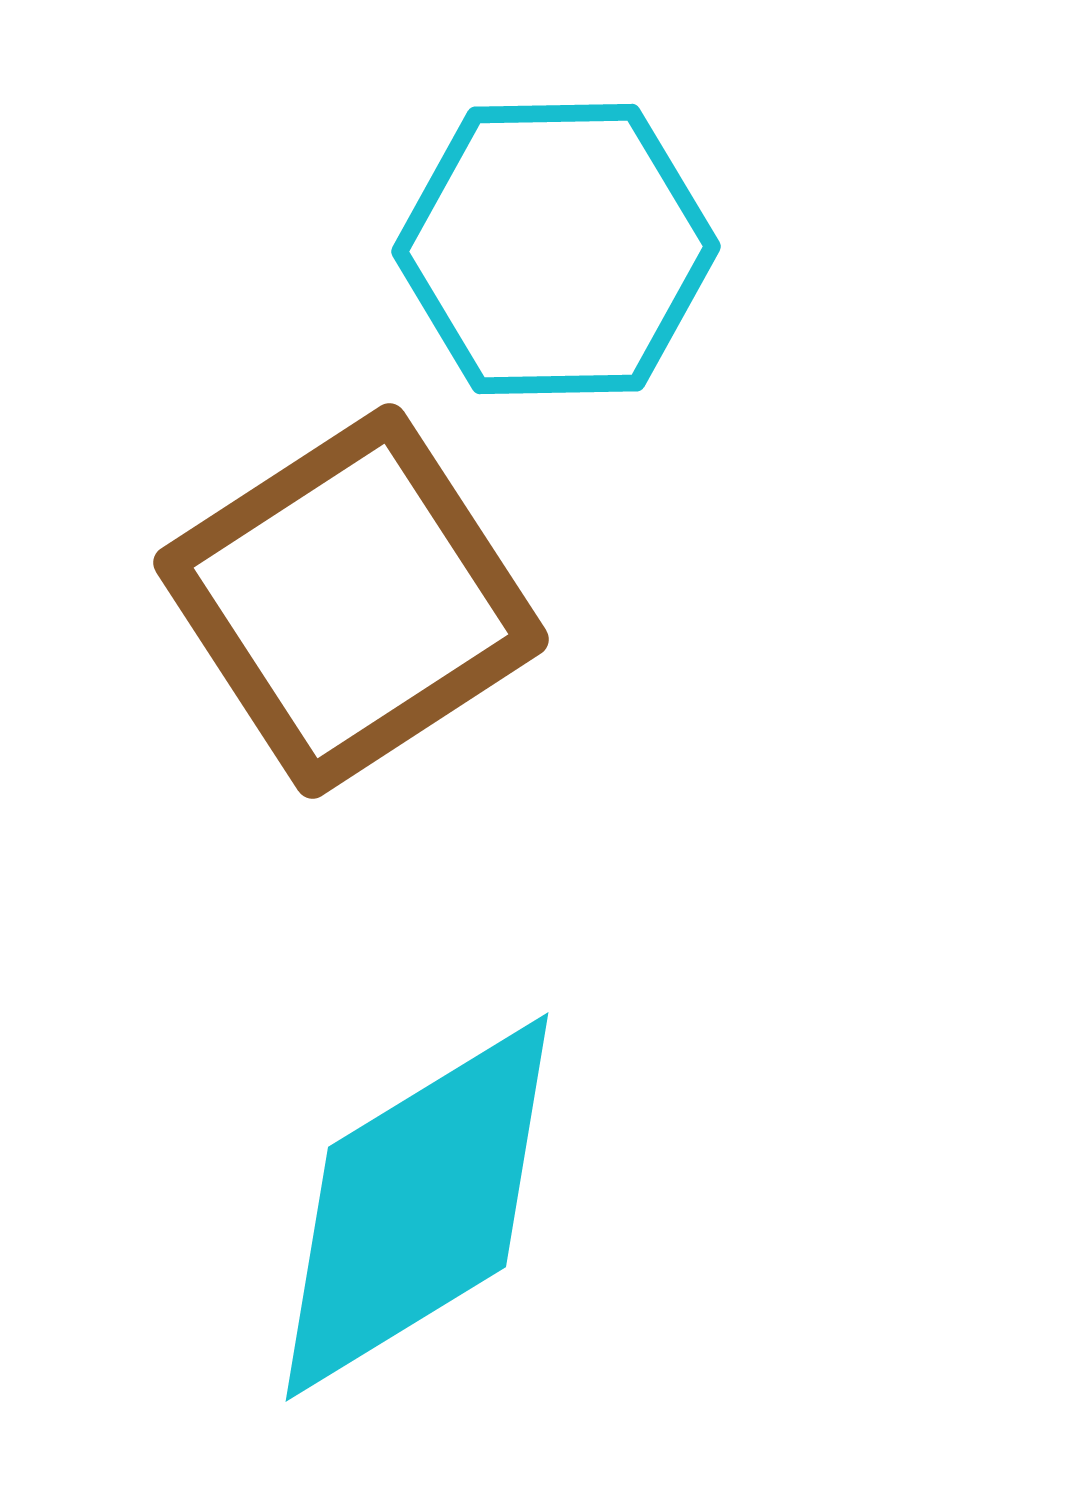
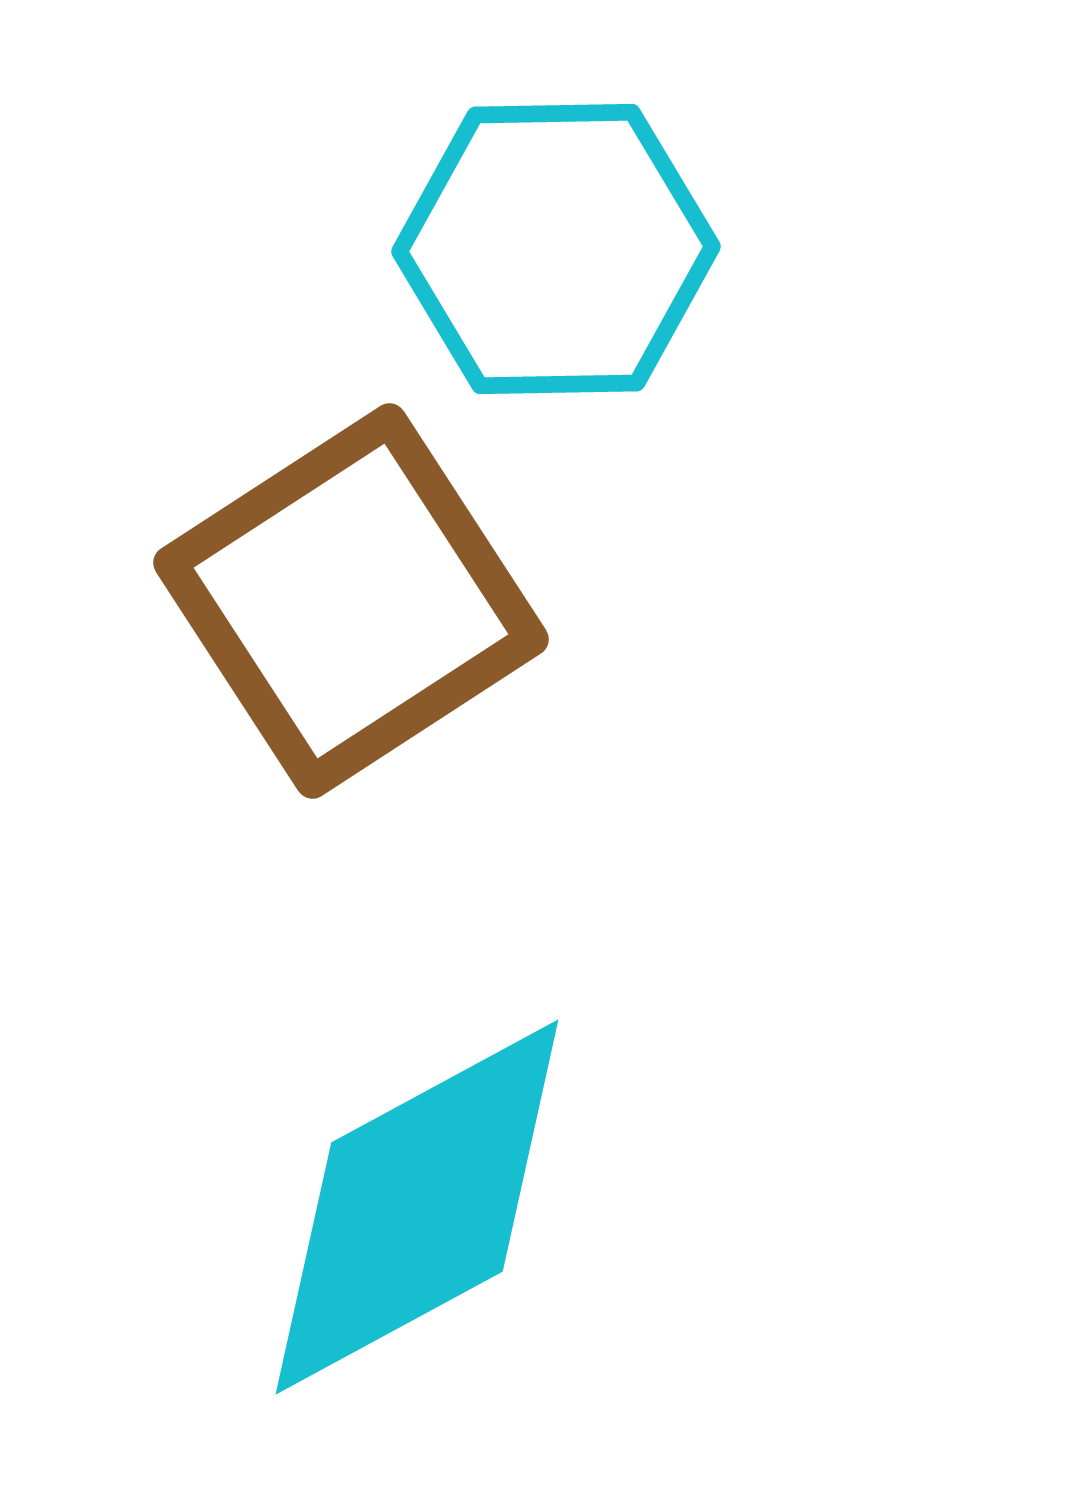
cyan diamond: rotated 3 degrees clockwise
